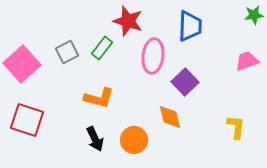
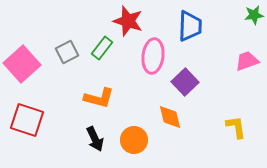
yellow L-shape: rotated 15 degrees counterclockwise
